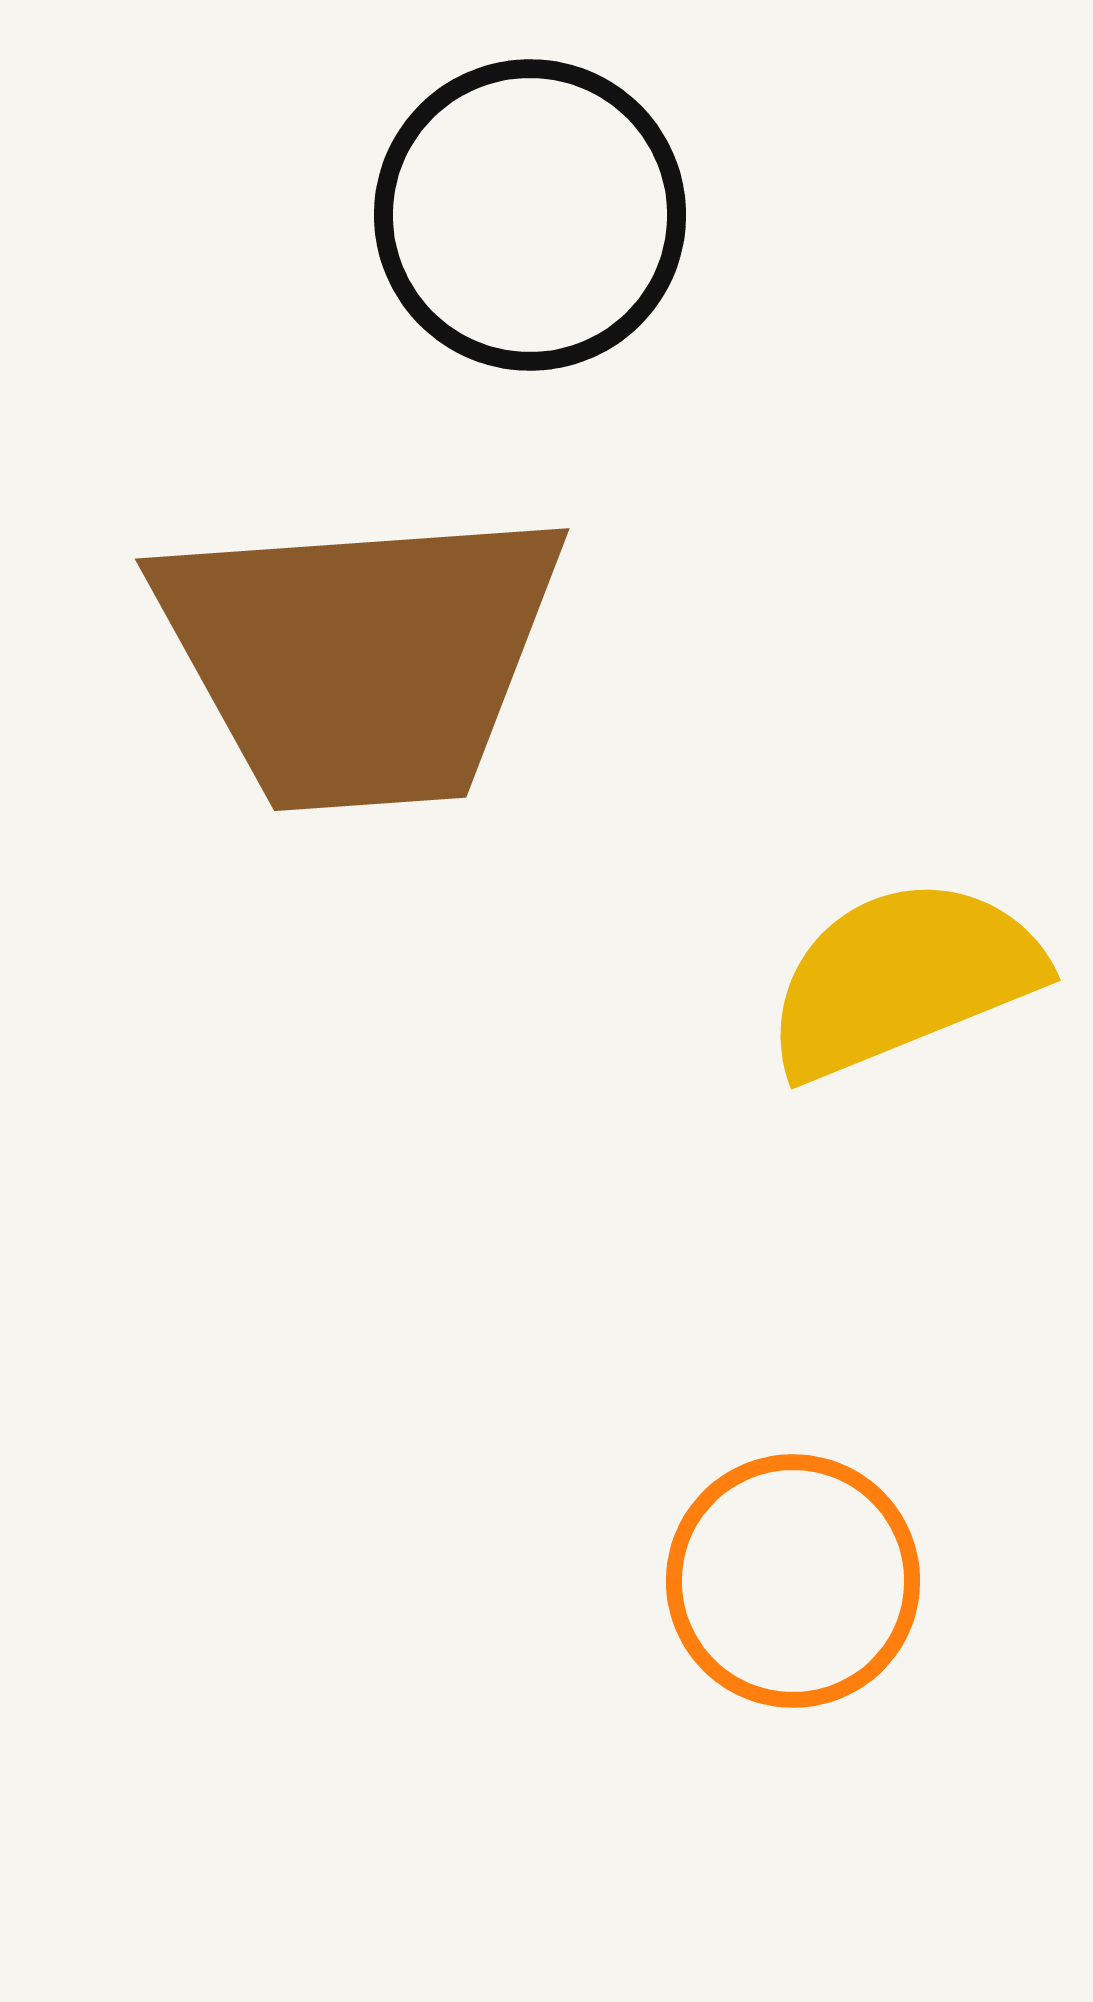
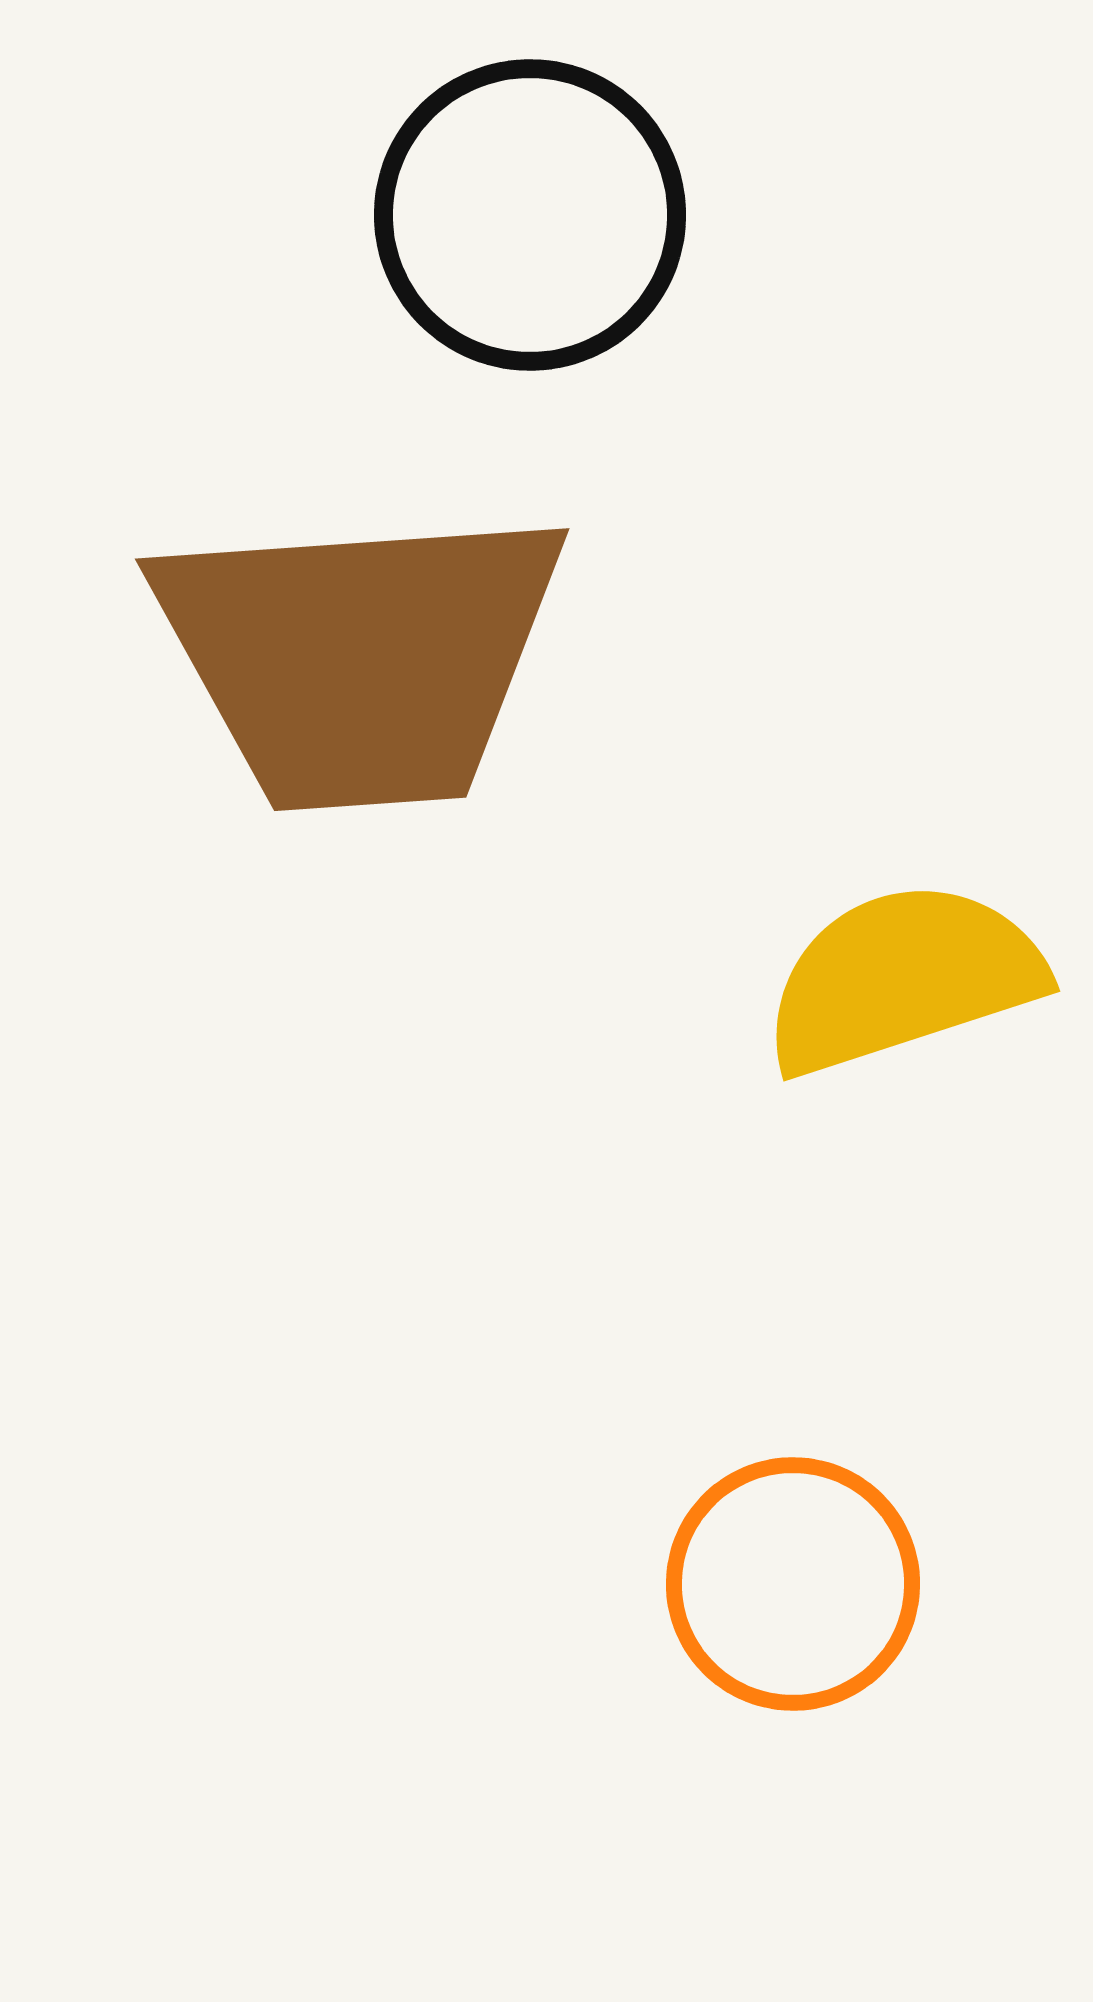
yellow semicircle: rotated 4 degrees clockwise
orange circle: moved 3 px down
